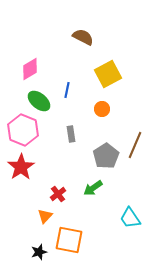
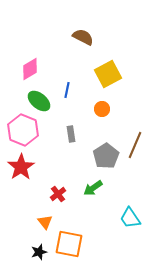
orange triangle: moved 6 px down; rotated 21 degrees counterclockwise
orange square: moved 4 px down
